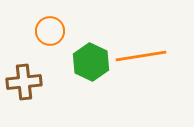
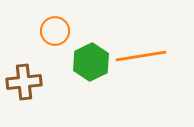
orange circle: moved 5 px right
green hexagon: rotated 9 degrees clockwise
